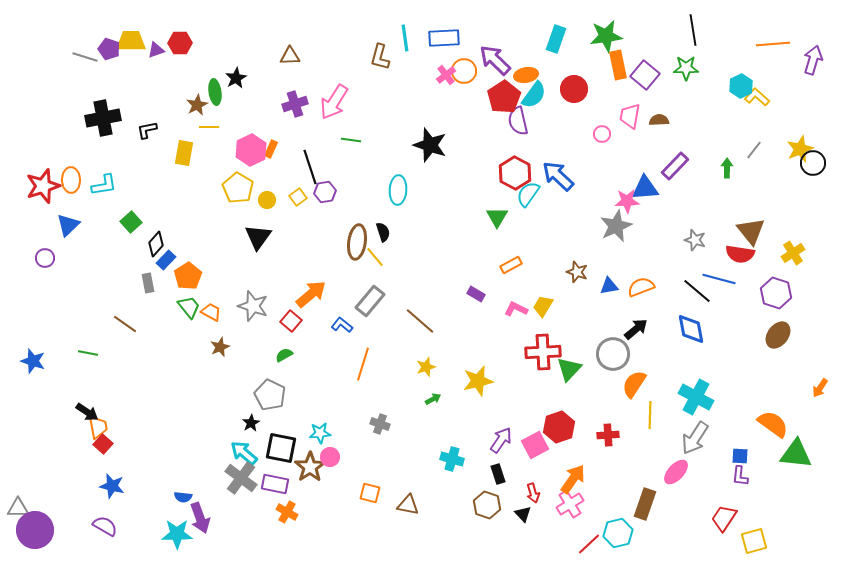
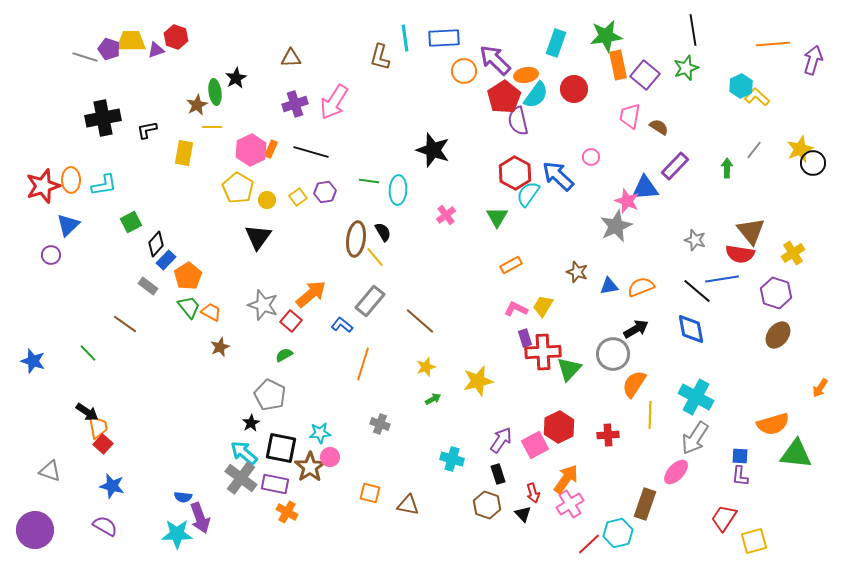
cyan rectangle at (556, 39): moved 4 px down
red hexagon at (180, 43): moved 4 px left, 6 px up; rotated 20 degrees clockwise
brown triangle at (290, 56): moved 1 px right, 2 px down
green star at (686, 68): rotated 20 degrees counterclockwise
pink cross at (446, 75): moved 140 px down
cyan semicircle at (534, 95): moved 2 px right
brown semicircle at (659, 120): moved 7 px down; rotated 36 degrees clockwise
yellow line at (209, 127): moved 3 px right
pink circle at (602, 134): moved 11 px left, 23 px down
green line at (351, 140): moved 18 px right, 41 px down
black star at (430, 145): moved 3 px right, 5 px down
black line at (310, 167): moved 1 px right, 15 px up; rotated 56 degrees counterclockwise
pink star at (627, 201): rotated 25 degrees clockwise
green square at (131, 222): rotated 15 degrees clockwise
black semicircle at (383, 232): rotated 12 degrees counterclockwise
brown ellipse at (357, 242): moved 1 px left, 3 px up
purple circle at (45, 258): moved 6 px right, 3 px up
blue line at (719, 279): moved 3 px right; rotated 24 degrees counterclockwise
gray rectangle at (148, 283): moved 3 px down; rotated 42 degrees counterclockwise
purple rectangle at (476, 294): moved 49 px right, 44 px down; rotated 42 degrees clockwise
gray star at (253, 306): moved 10 px right, 1 px up
black arrow at (636, 329): rotated 10 degrees clockwise
green line at (88, 353): rotated 36 degrees clockwise
orange semicircle at (773, 424): rotated 128 degrees clockwise
red hexagon at (559, 427): rotated 8 degrees counterclockwise
orange arrow at (573, 479): moved 7 px left
gray triangle at (18, 508): moved 32 px right, 37 px up; rotated 20 degrees clockwise
